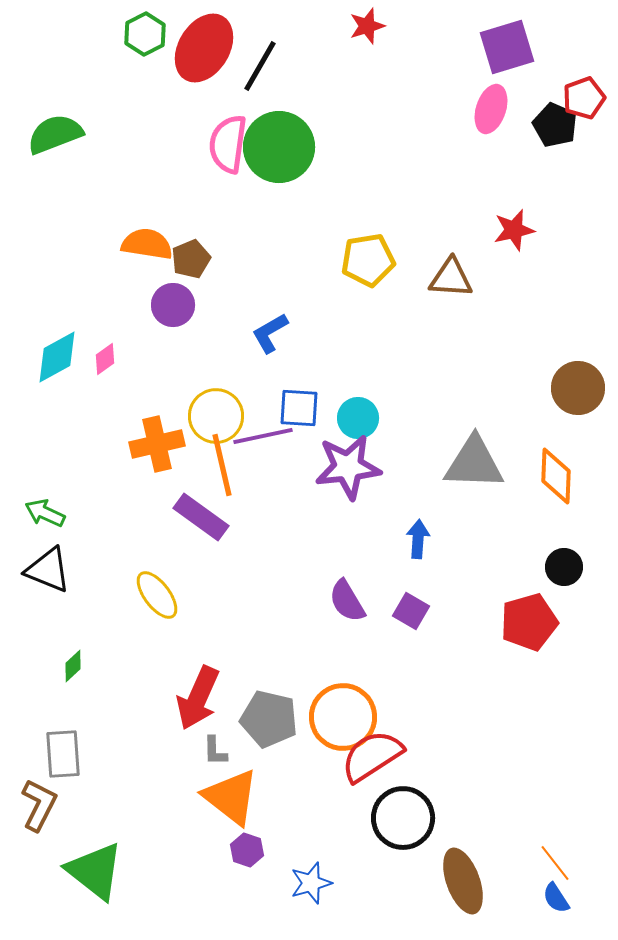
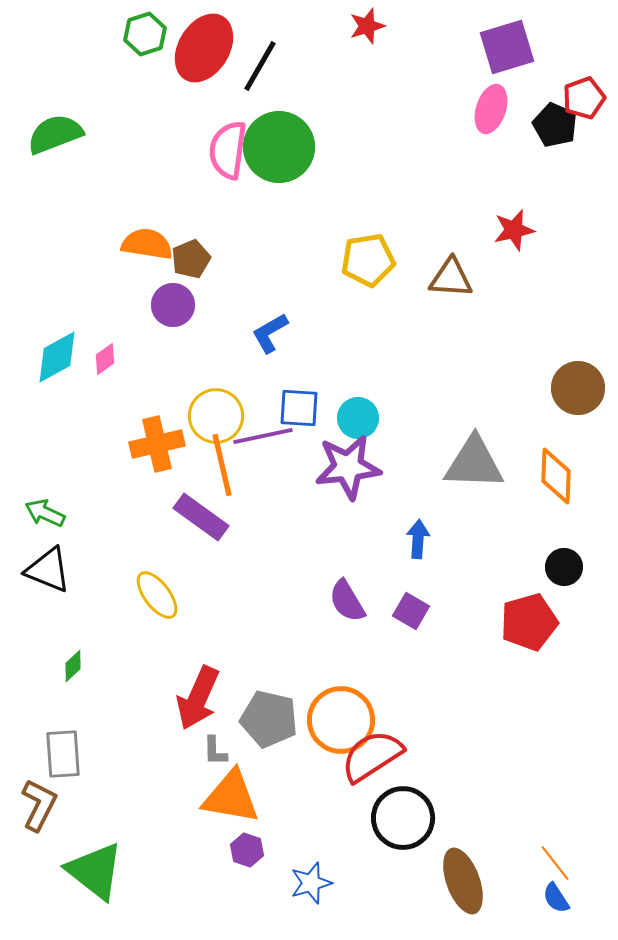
green hexagon at (145, 34): rotated 9 degrees clockwise
pink semicircle at (228, 144): moved 6 px down
orange circle at (343, 717): moved 2 px left, 3 px down
orange triangle at (231, 797): rotated 28 degrees counterclockwise
